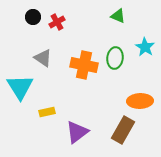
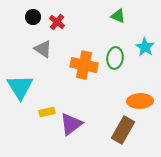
red cross: rotated 21 degrees counterclockwise
gray triangle: moved 9 px up
purple triangle: moved 6 px left, 8 px up
